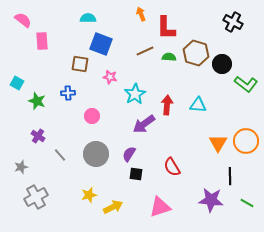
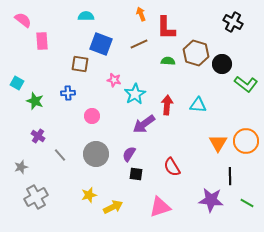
cyan semicircle: moved 2 px left, 2 px up
brown line: moved 6 px left, 7 px up
green semicircle: moved 1 px left, 4 px down
pink star: moved 4 px right, 3 px down
green star: moved 2 px left
